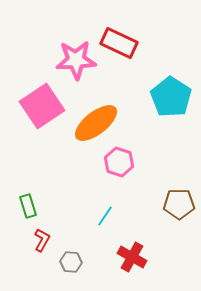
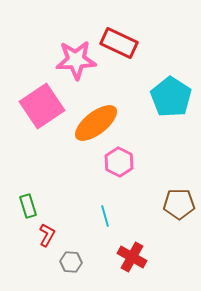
pink hexagon: rotated 8 degrees clockwise
cyan line: rotated 50 degrees counterclockwise
red L-shape: moved 5 px right, 5 px up
